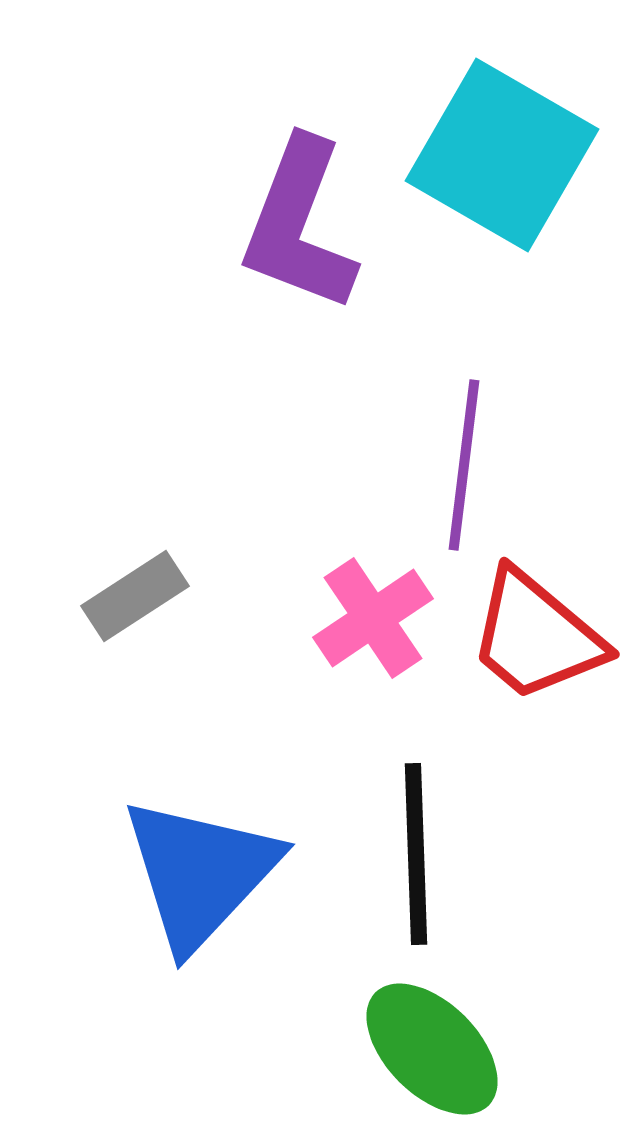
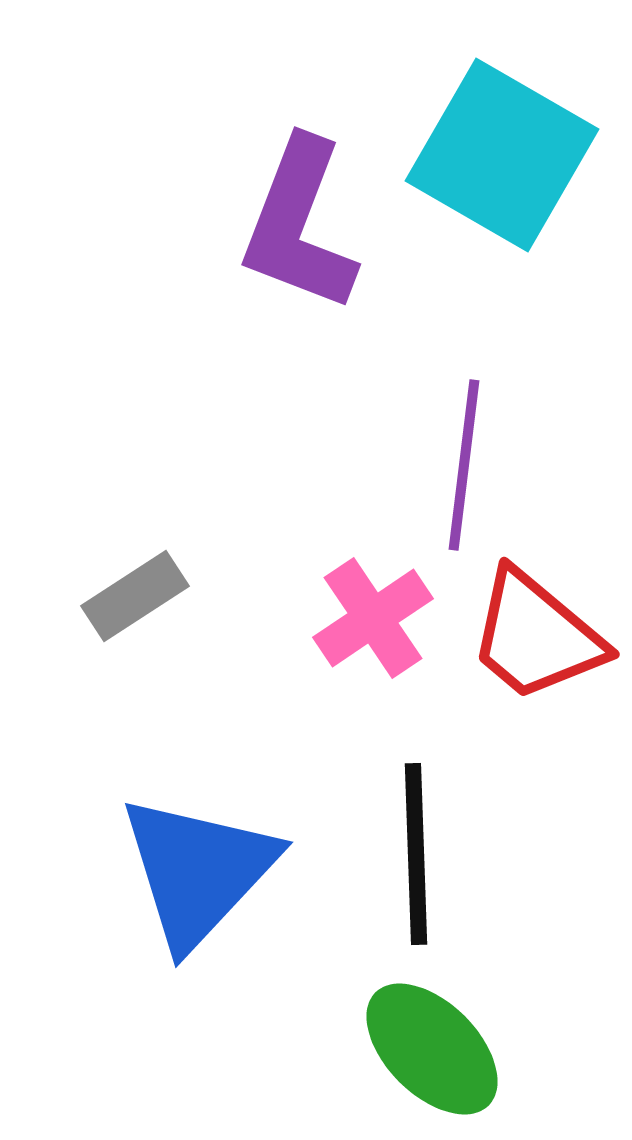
blue triangle: moved 2 px left, 2 px up
